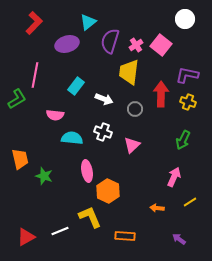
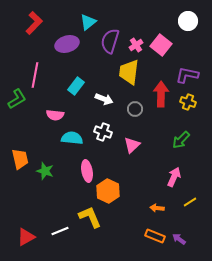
white circle: moved 3 px right, 2 px down
green arrow: moved 2 px left; rotated 18 degrees clockwise
green star: moved 1 px right, 5 px up
orange rectangle: moved 30 px right; rotated 18 degrees clockwise
